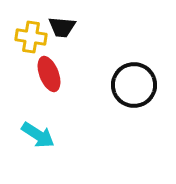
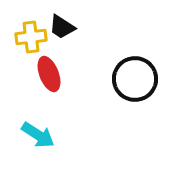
black trapezoid: rotated 28 degrees clockwise
yellow cross: rotated 16 degrees counterclockwise
black circle: moved 1 px right, 6 px up
